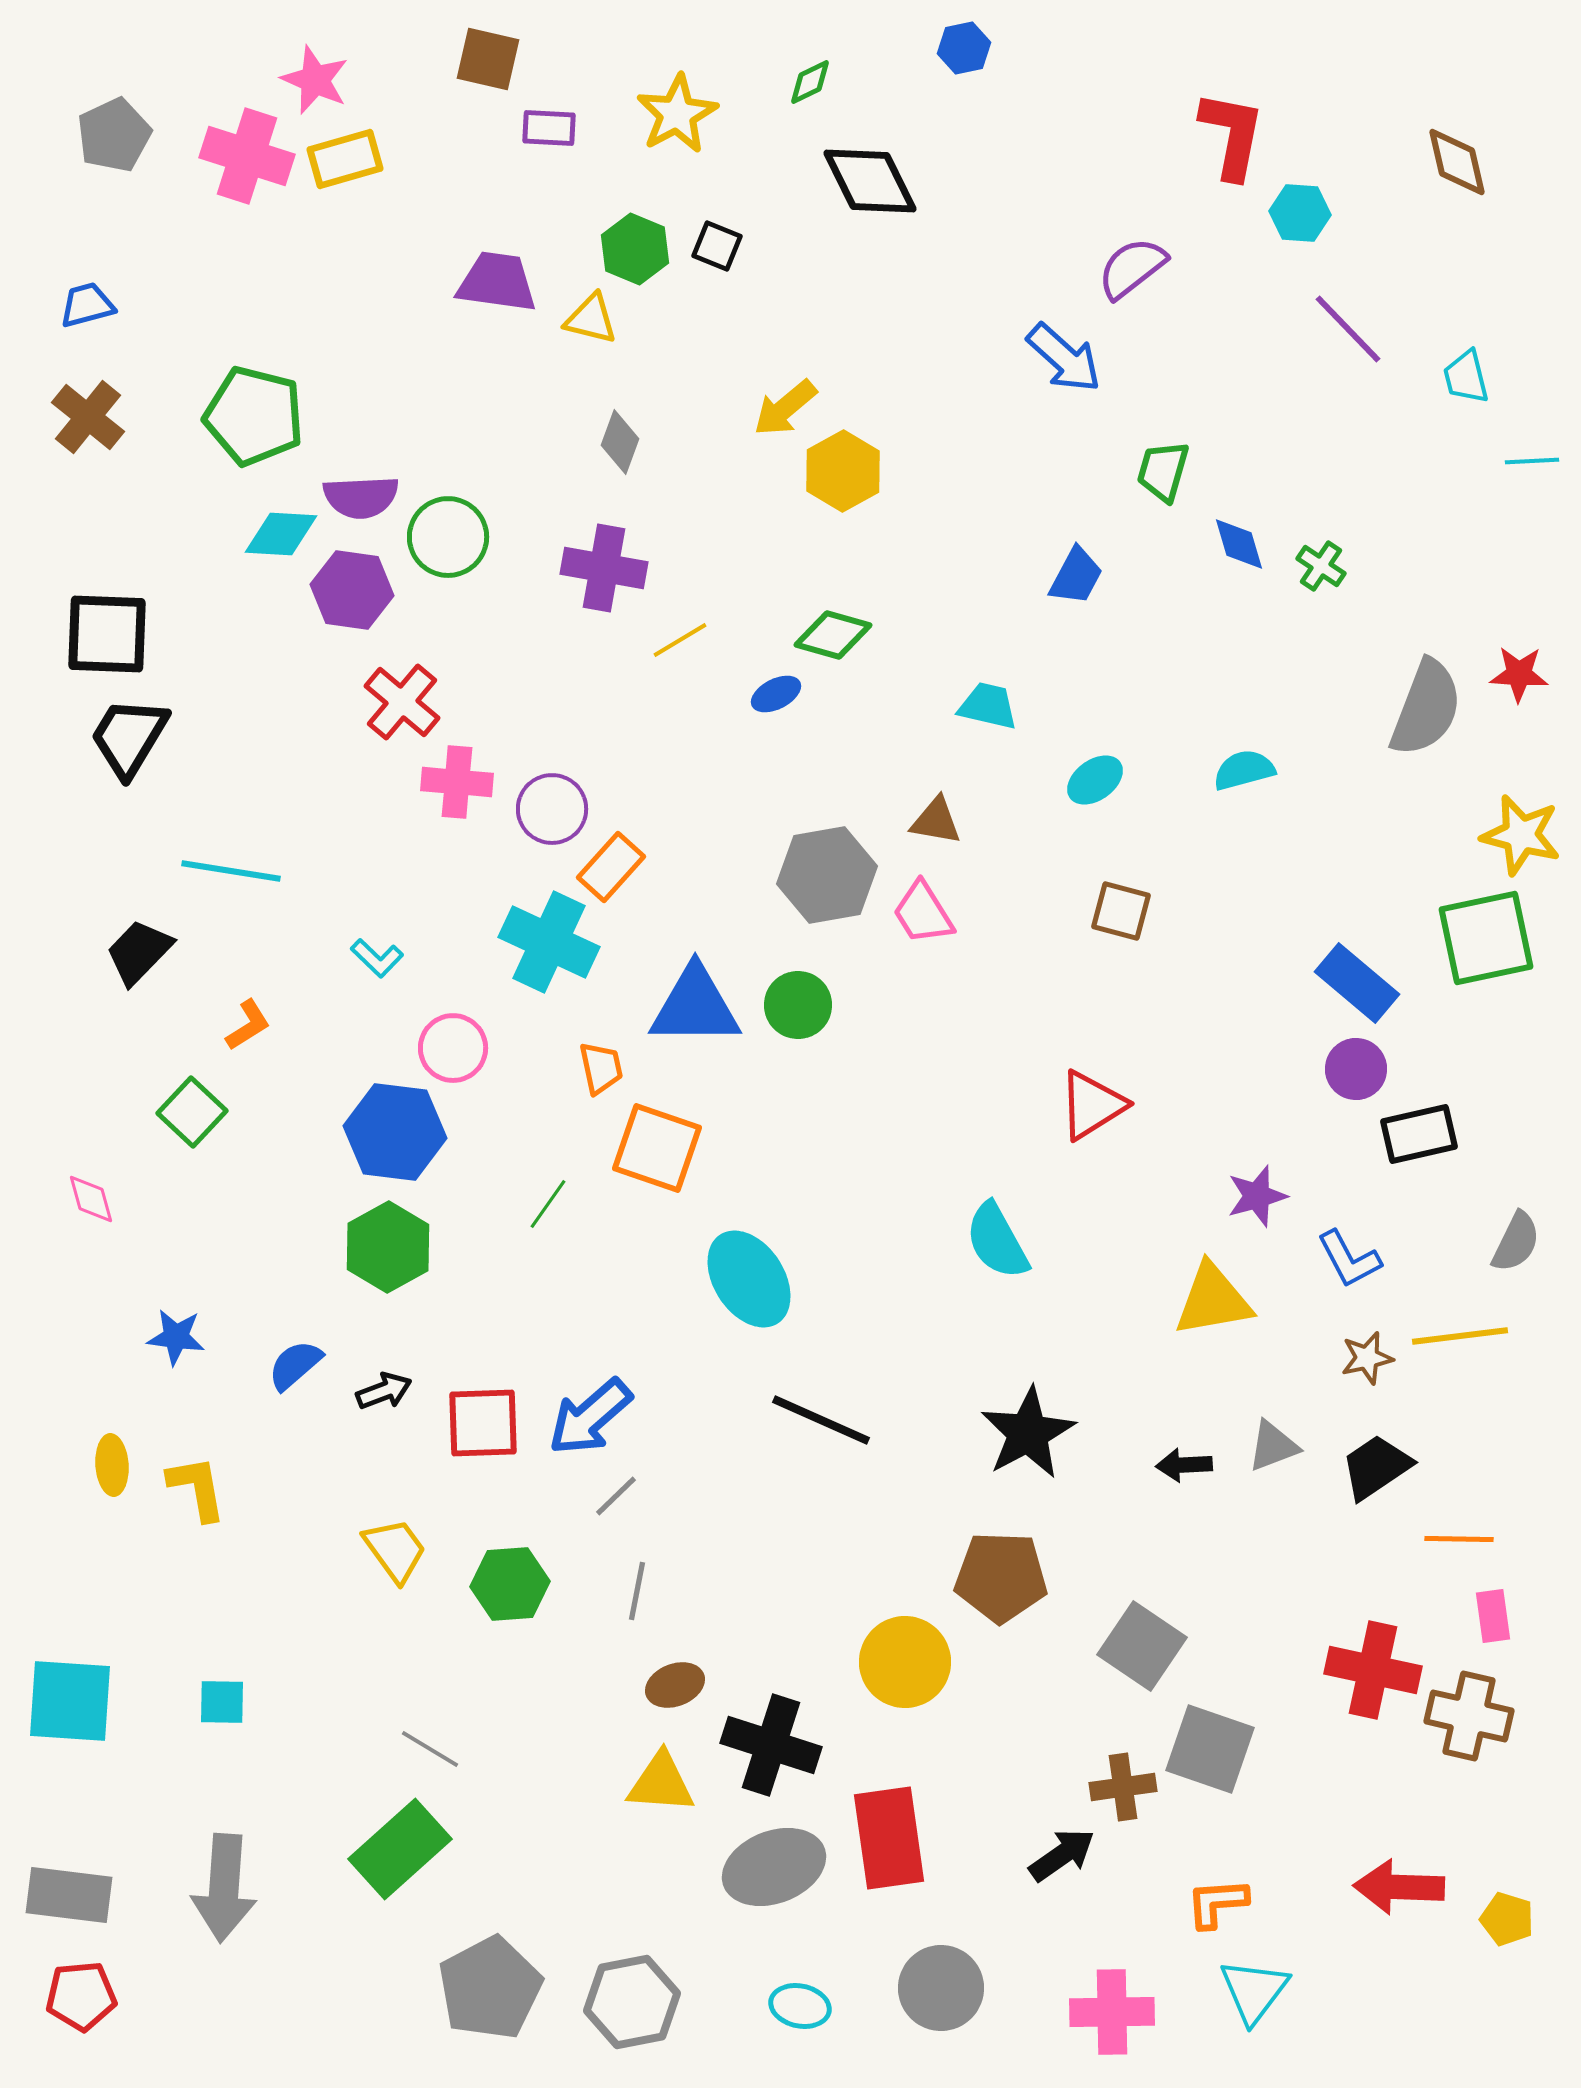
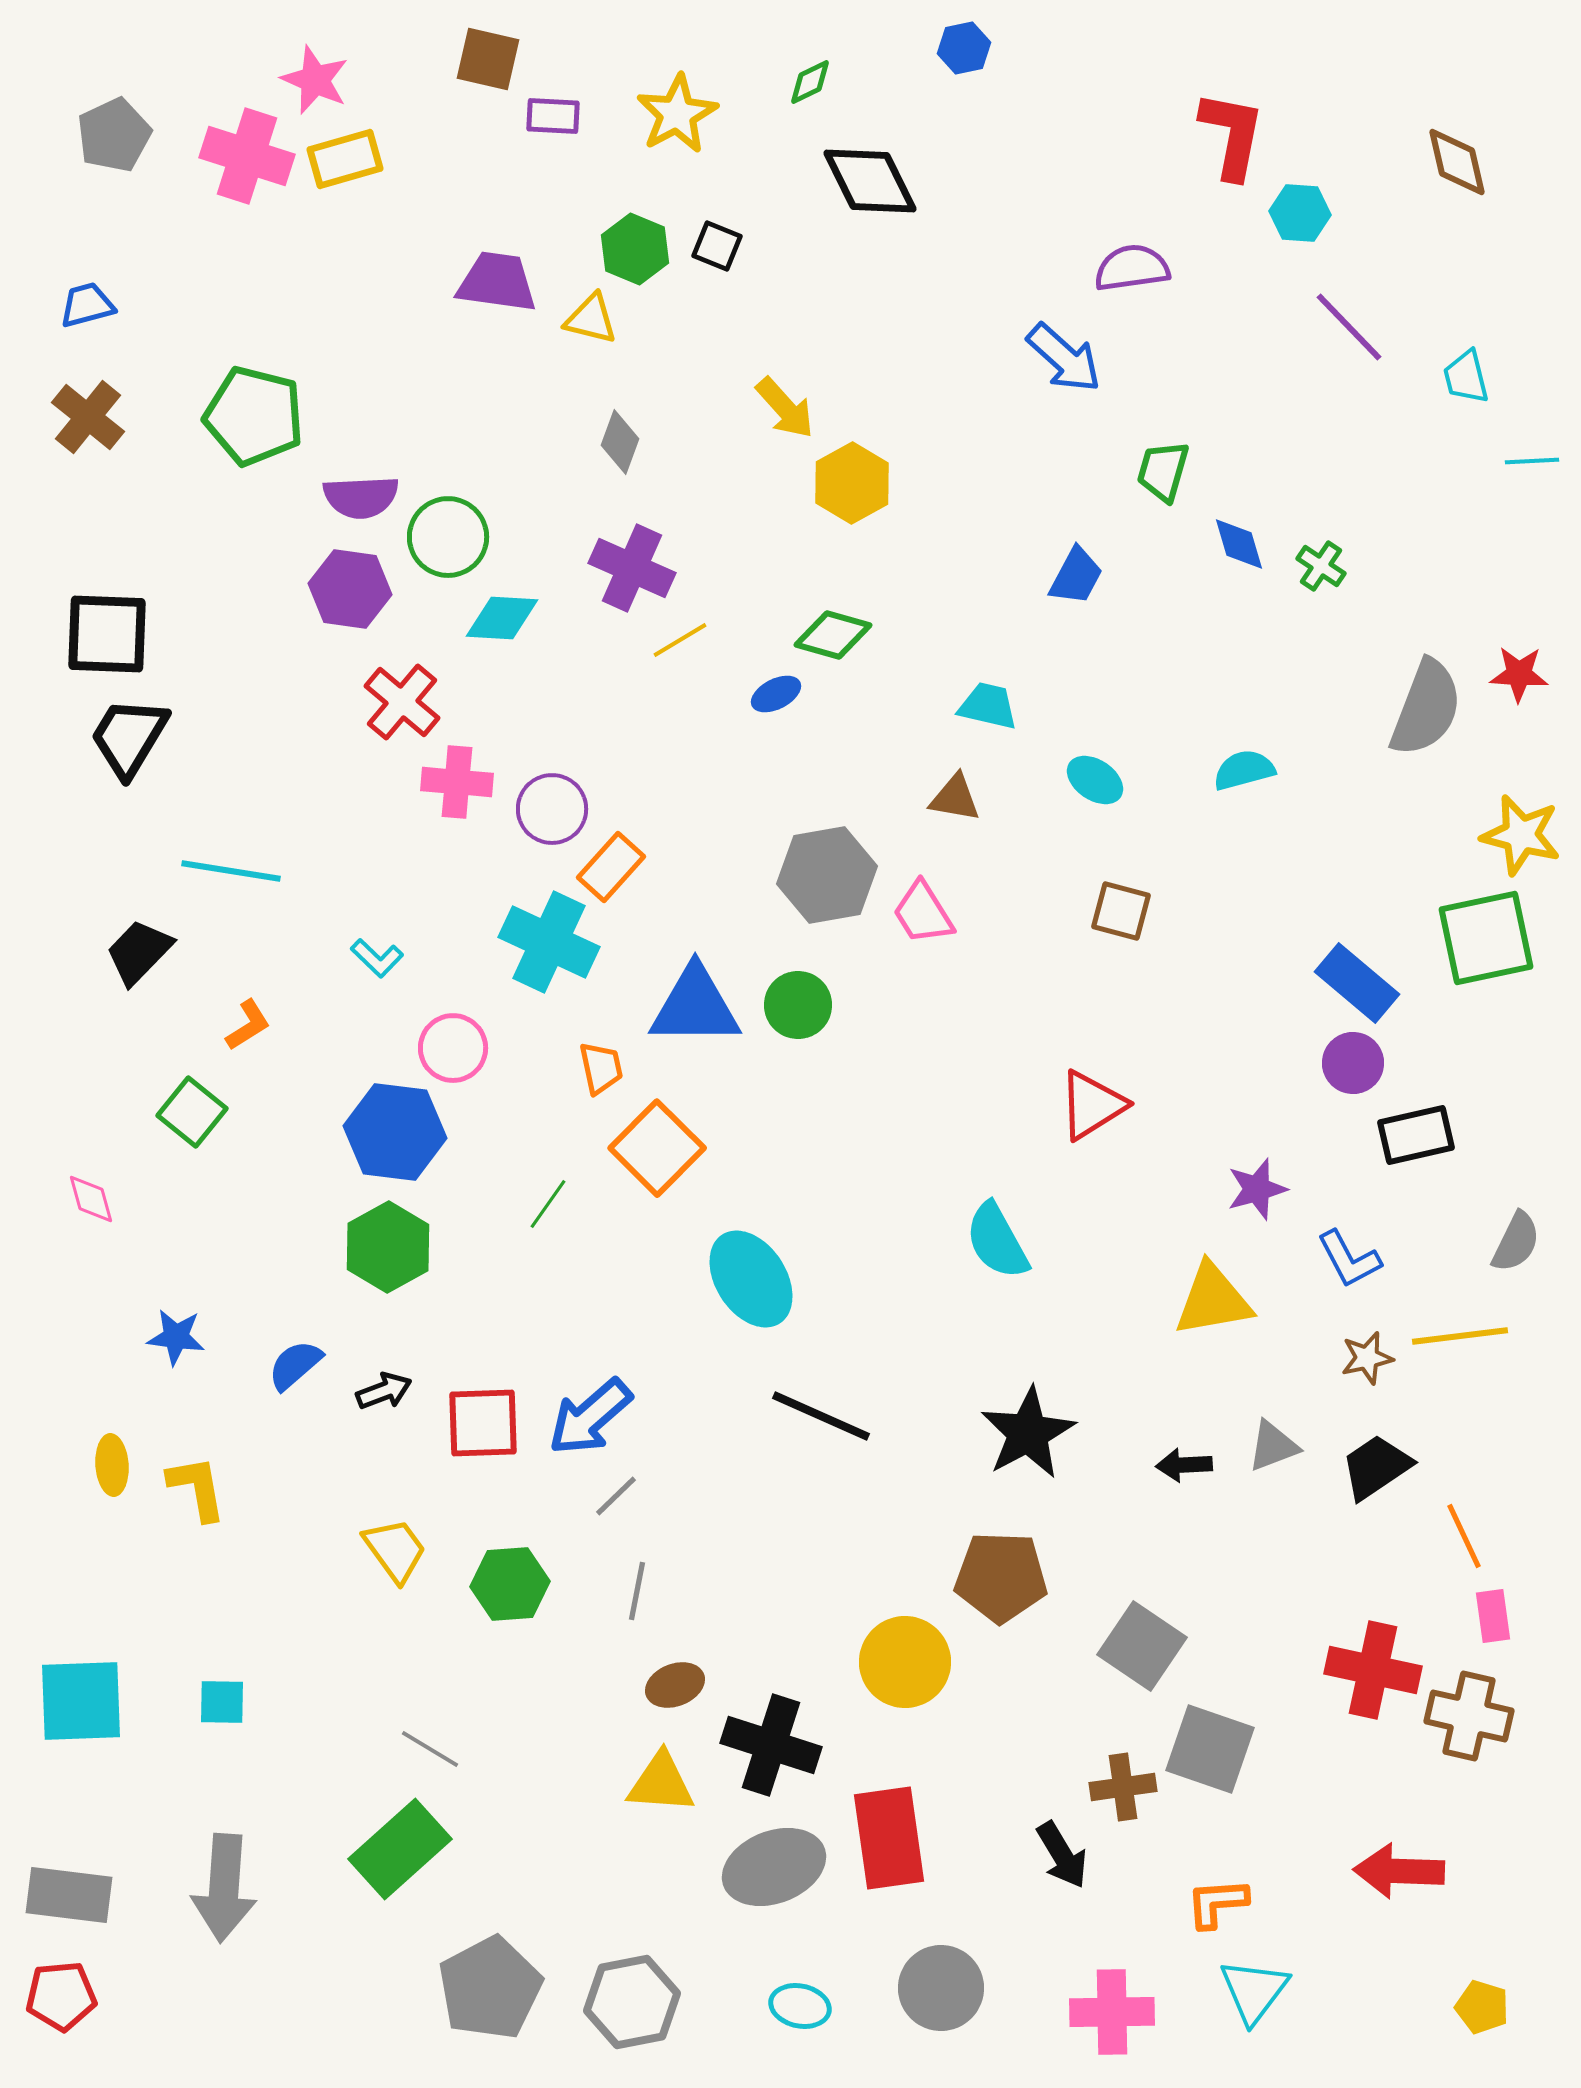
purple rectangle at (549, 128): moved 4 px right, 12 px up
purple semicircle at (1132, 268): rotated 30 degrees clockwise
purple line at (1348, 329): moved 1 px right, 2 px up
yellow arrow at (785, 408): rotated 92 degrees counterclockwise
yellow hexagon at (843, 471): moved 9 px right, 12 px down
cyan diamond at (281, 534): moved 221 px right, 84 px down
purple cross at (604, 568): moved 28 px right; rotated 14 degrees clockwise
purple hexagon at (352, 590): moved 2 px left, 1 px up
cyan ellipse at (1095, 780): rotated 70 degrees clockwise
brown triangle at (936, 821): moved 19 px right, 23 px up
purple circle at (1356, 1069): moved 3 px left, 6 px up
green square at (192, 1112): rotated 4 degrees counterclockwise
black rectangle at (1419, 1134): moved 3 px left, 1 px down
orange square at (657, 1148): rotated 26 degrees clockwise
purple star at (1257, 1196): moved 7 px up
cyan ellipse at (749, 1279): moved 2 px right
black line at (821, 1420): moved 4 px up
orange line at (1459, 1539): moved 5 px right, 3 px up; rotated 64 degrees clockwise
cyan square at (70, 1701): moved 11 px right; rotated 6 degrees counterclockwise
black arrow at (1062, 1855): rotated 94 degrees clockwise
red arrow at (1399, 1887): moved 16 px up
yellow pentagon at (1507, 1919): moved 25 px left, 88 px down
red pentagon at (81, 1996): moved 20 px left
